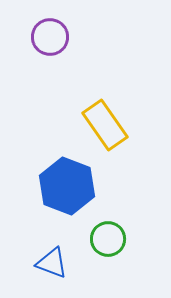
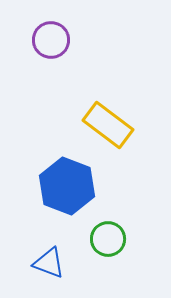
purple circle: moved 1 px right, 3 px down
yellow rectangle: moved 3 px right; rotated 18 degrees counterclockwise
blue triangle: moved 3 px left
